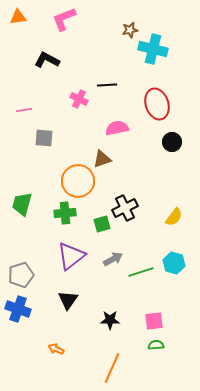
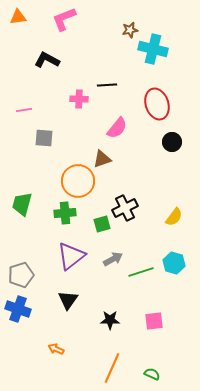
pink cross: rotated 24 degrees counterclockwise
pink semicircle: rotated 140 degrees clockwise
green semicircle: moved 4 px left, 29 px down; rotated 28 degrees clockwise
